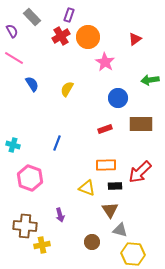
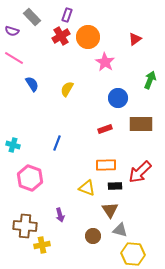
purple rectangle: moved 2 px left
purple semicircle: rotated 136 degrees clockwise
green arrow: rotated 120 degrees clockwise
brown circle: moved 1 px right, 6 px up
